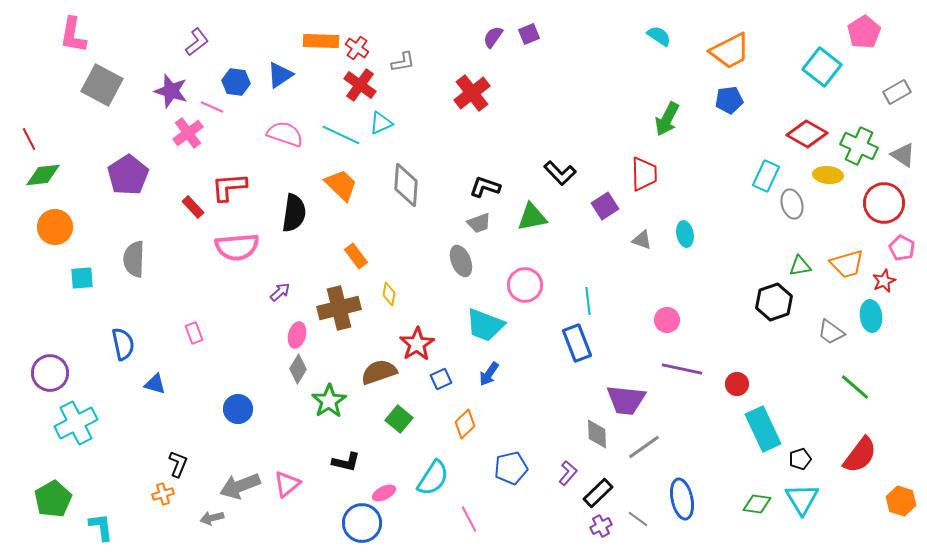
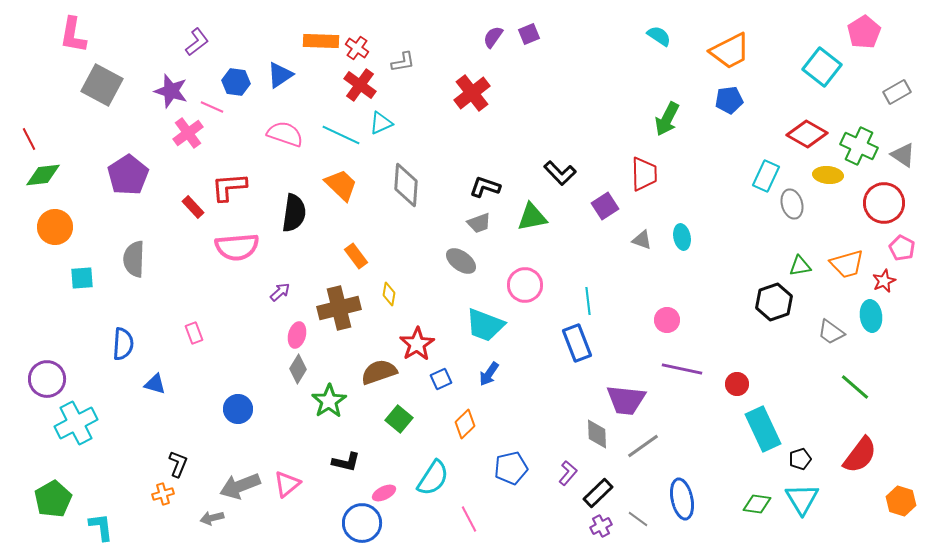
cyan ellipse at (685, 234): moved 3 px left, 3 px down
gray ellipse at (461, 261): rotated 32 degrees counterclockwise
blue semicircle at (123, 344): rotated 16 degrees clockwise
purple circle at (50, 373): moved 3 px left, 6 px down
gray line at (644, 447): moved 1 px left, 1 px up
